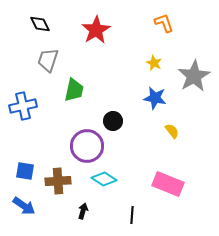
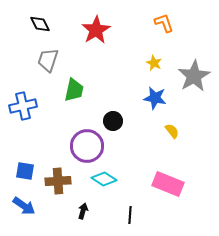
black line: moved 2 px left
